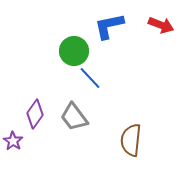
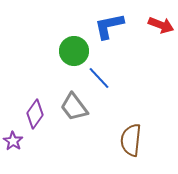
blue line: moved 9 px right
gray trapezoid: moved 10 px up
